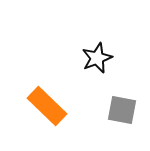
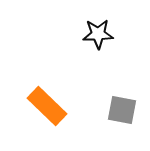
black star: moved 1 px right, 24 px up; rotated 20 degrees clockwise
